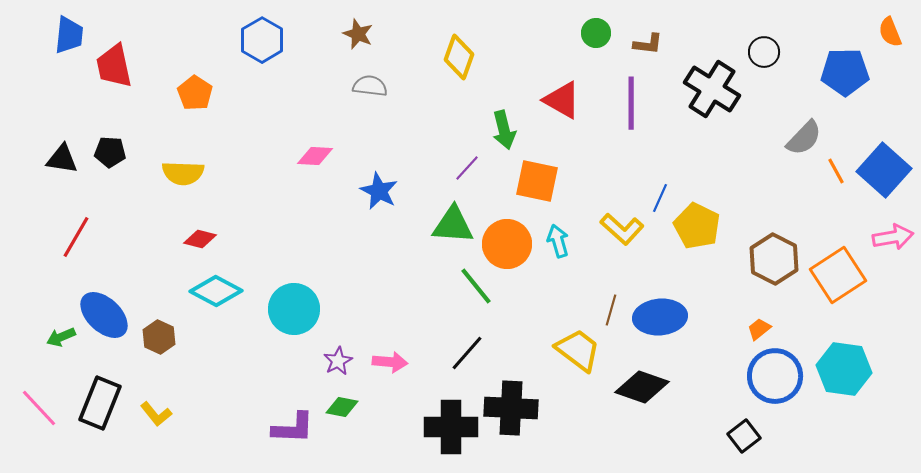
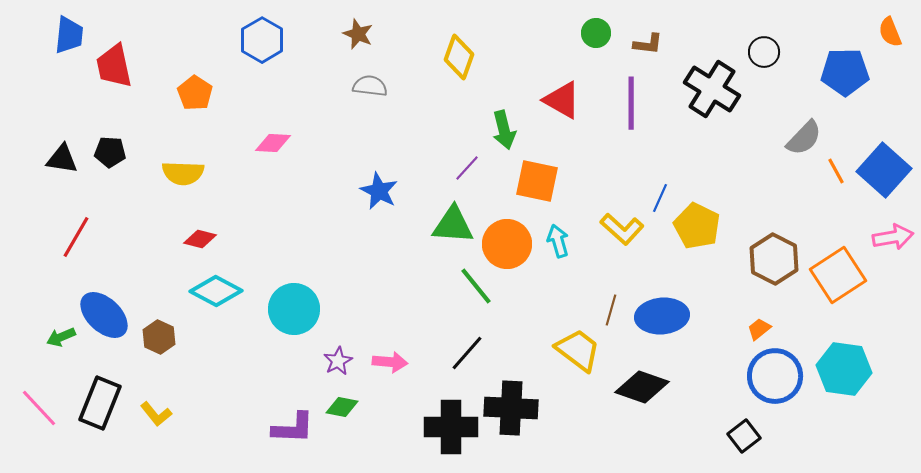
pink diamond at (315, 156): moved 42 px left, 13 px up
blue ellipse at (660, 317): moved 2 px right, 1 px up
